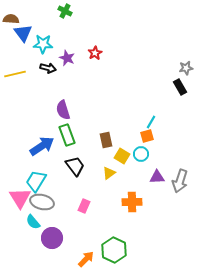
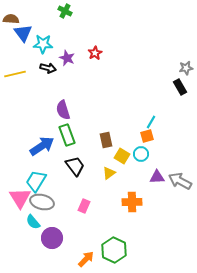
gray arrow: rotated 100 degrees clockwise
